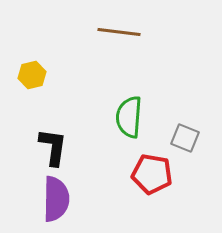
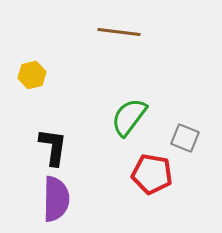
green semicircle: rotated 33 degrees clockwise
